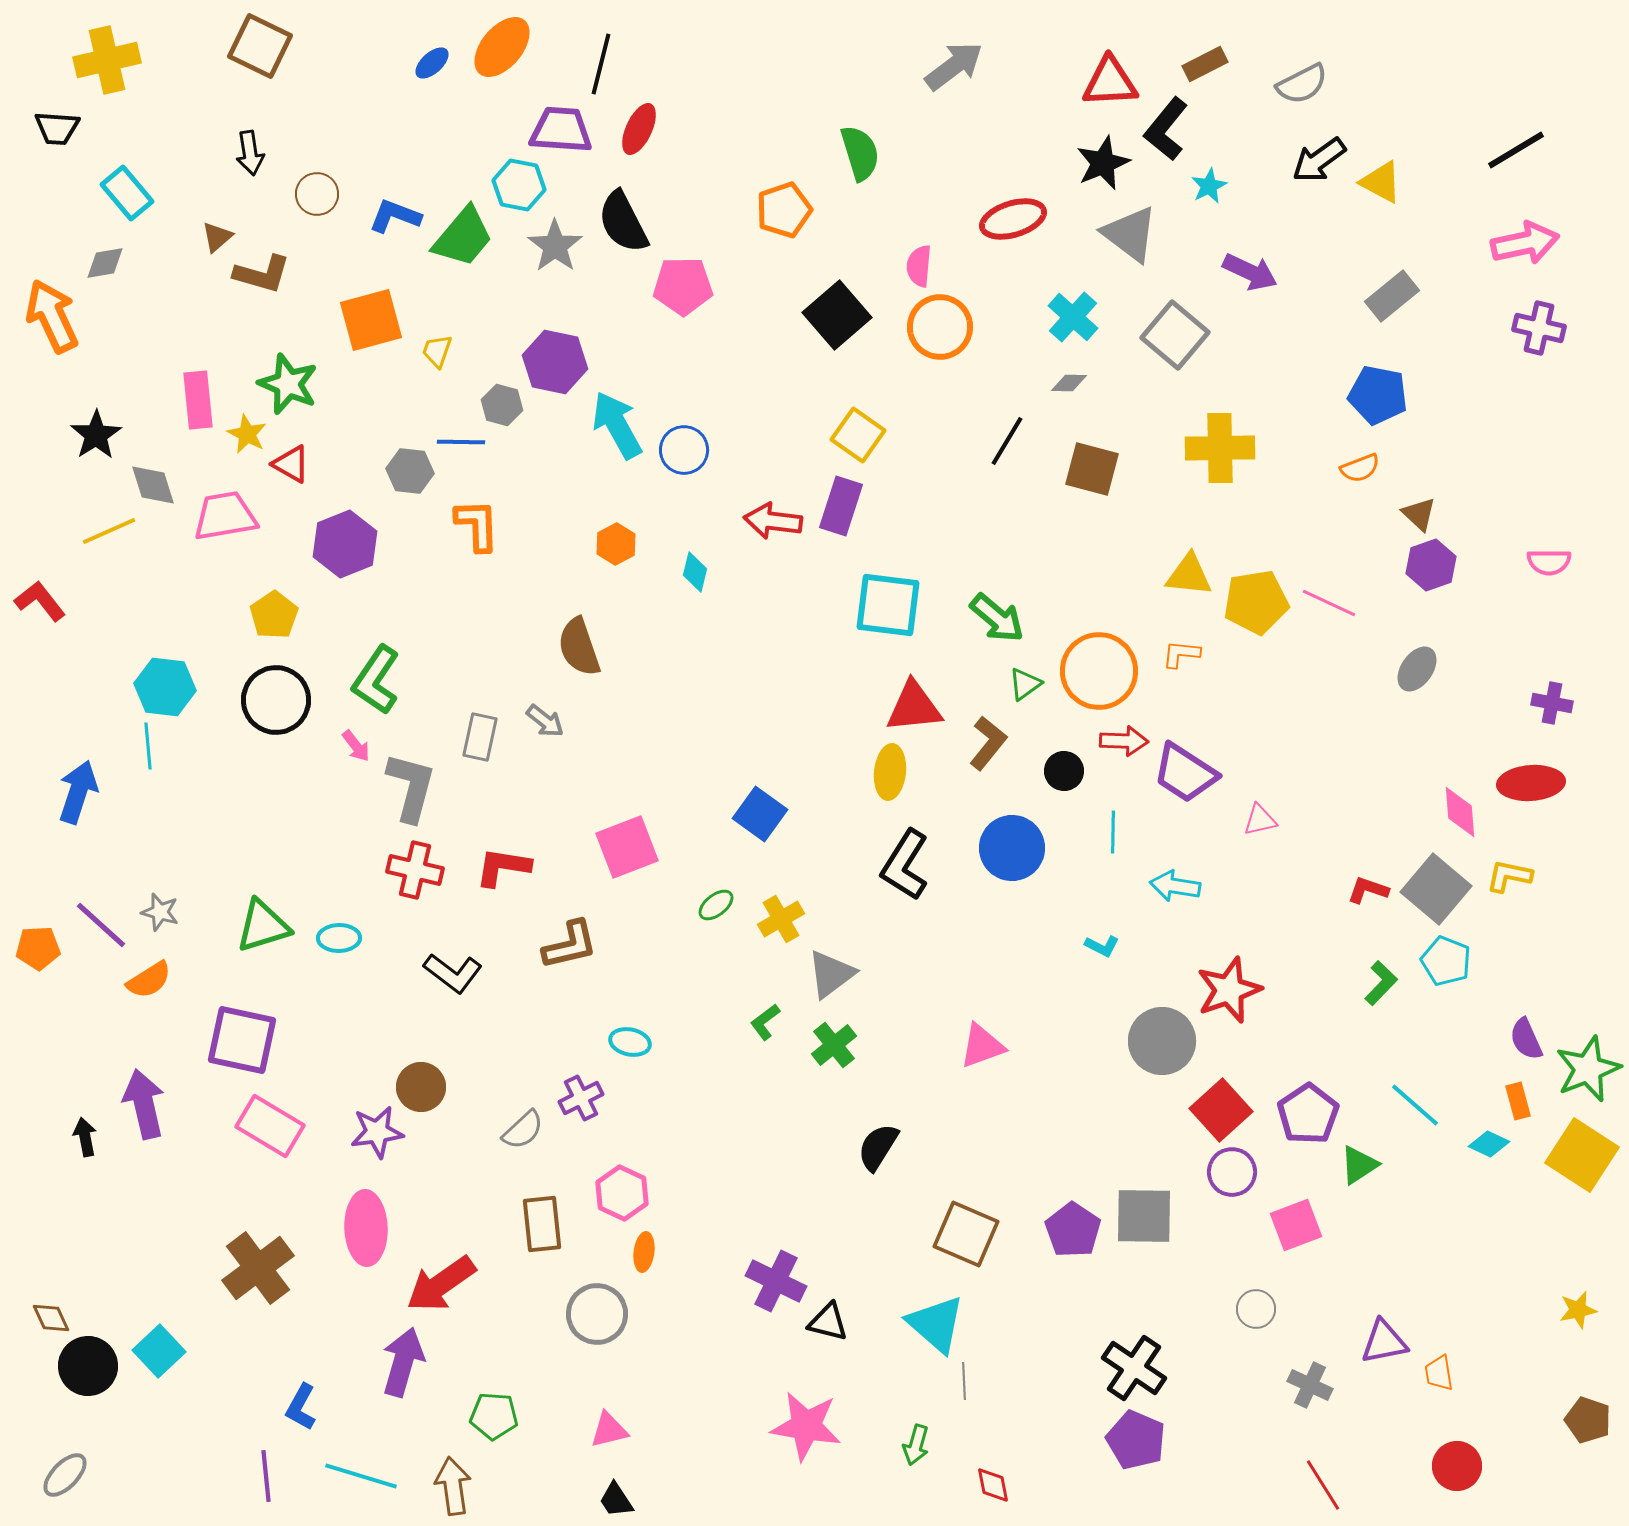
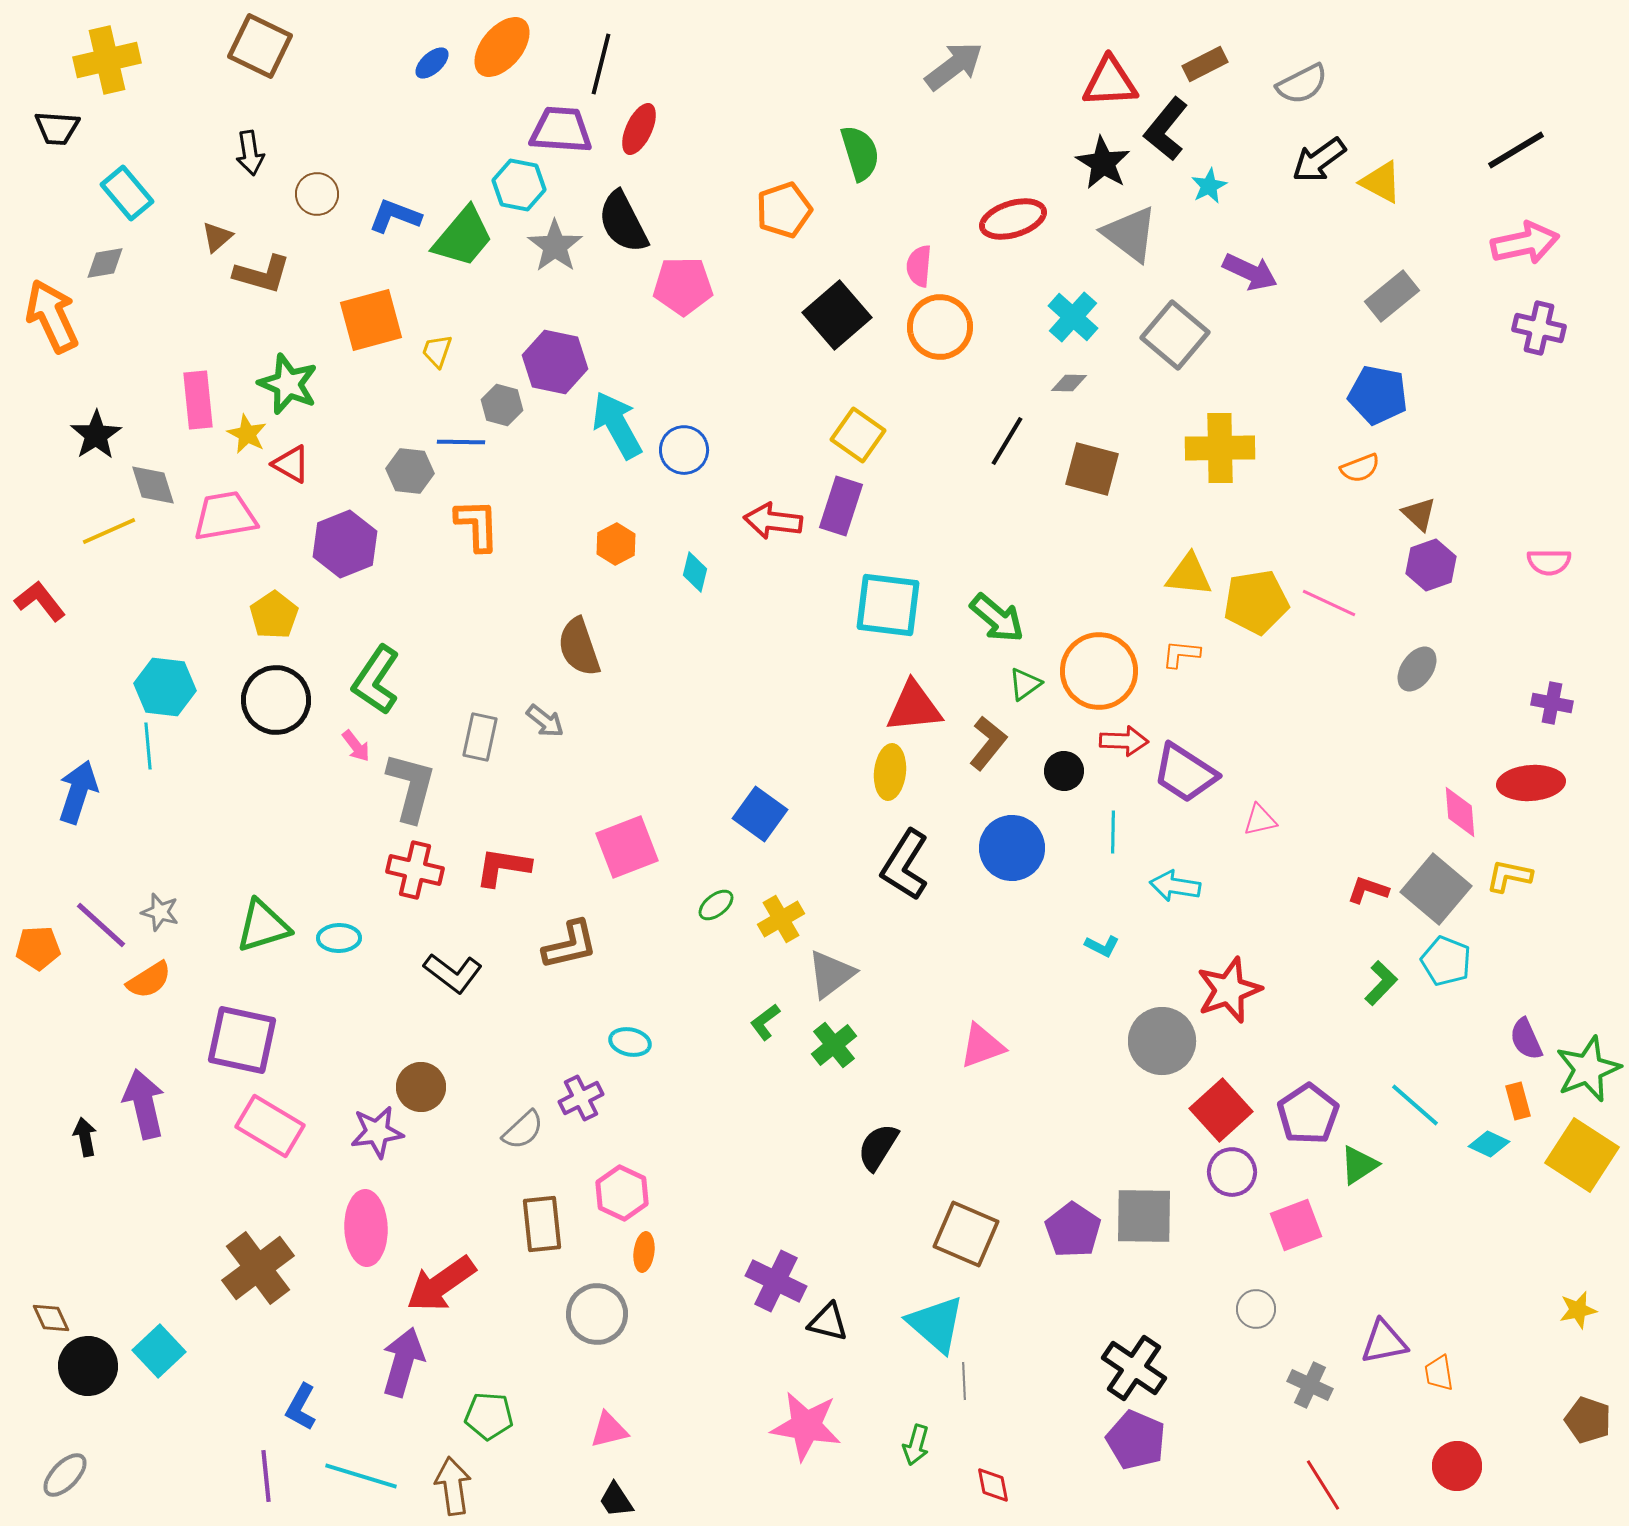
black star at (1103, 163): rotated 18 degrees counterclockwise
green pentagon at (494, 1416): moved 5 px left
